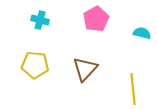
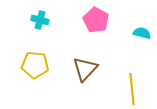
pink pentagon: moved 1 px down; rotated 15 degrees counterclockwise
yellow line: moved 1 px left
